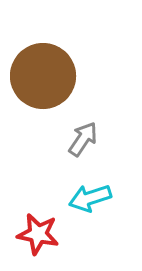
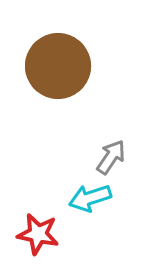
brown circle: moved 15 px right, 10 px up
gray arrow: moved 28 px right, 18 px down
